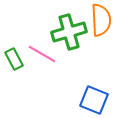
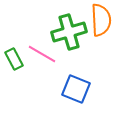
blue square: moved 18 px left, 11 px up
